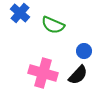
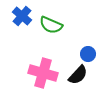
blue cross: moved 2 px right, 3 px down
green semicircle: moved 2 px left
blue circle: moved 4 px right, 3 px down
